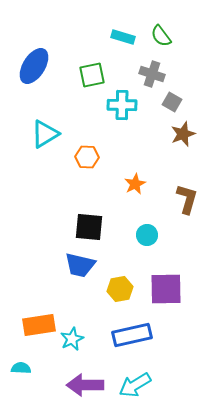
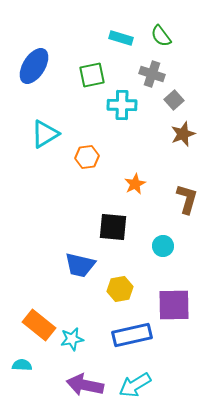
cyan rectangle: moved 2 px left, 1 px down
gray square: moved 2 px right, 2 px up; rotated 18 degrees clockwise
orange hexagon: rotated 10 degrees counterclockwise
black square: moved 24 px right
cyan circle: moved 16 px right, 11 px down
purple square: moved 8 px right, 16 px down
orange rectangle: rotated 48 degrees clockwise
cyan star: rotated 15 degrees clockwise
cyan semicircle: moved 1 px right, 3 px up
purple arrow: rotated 12 degrees clockwise
